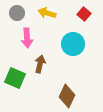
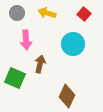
pink arrow: moved 1 px left, 2 px down
